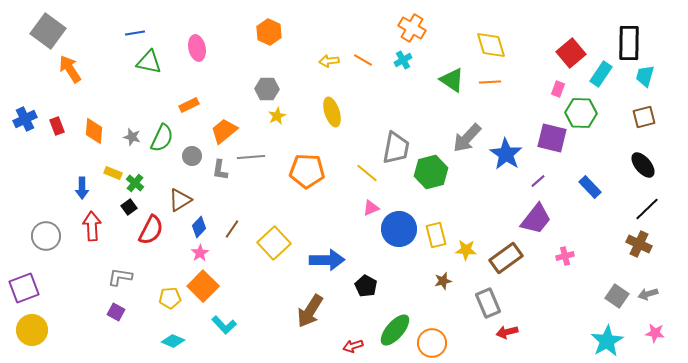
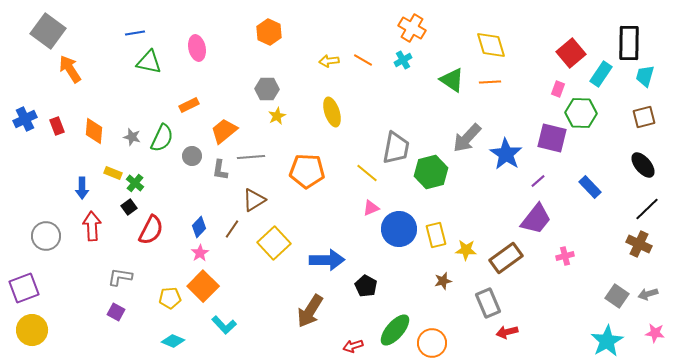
brown triangle at (180, 200): moved 74 px right
